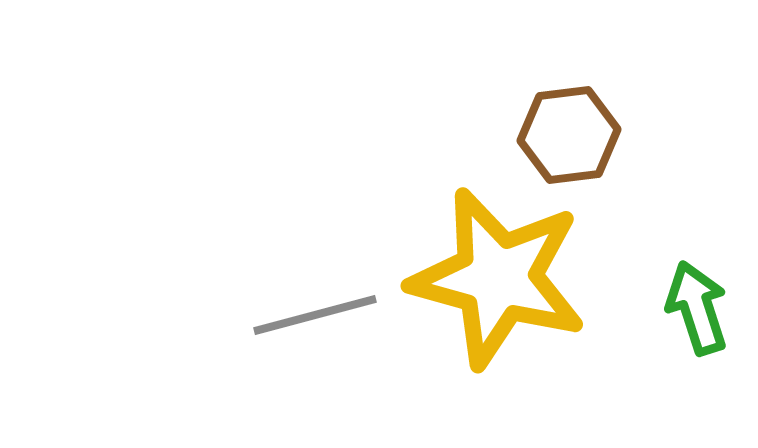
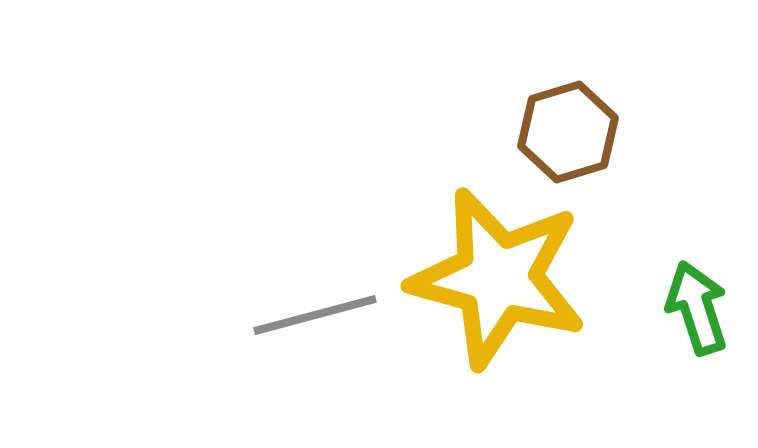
brown hexagon: moved 1 px left, 3 px up; rotated 10 degrees counterclockwise
